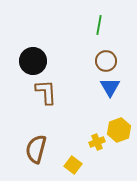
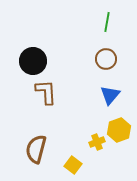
green line: moved 8 px right, 3 px up
brown circle: moved 2 px up
blue triangle: moved 8 px down; rotated 10 degrees clockwise
